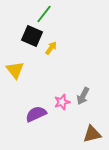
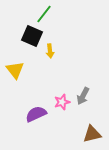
yellow arrow: moved 1 px left, 3 px down; rotated 136 degrees clockwise
